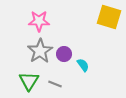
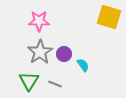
gray star: moved 1 px down
